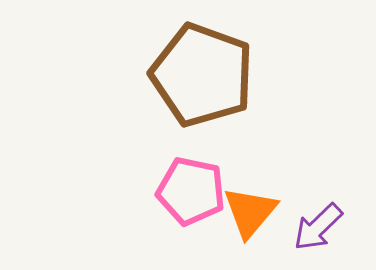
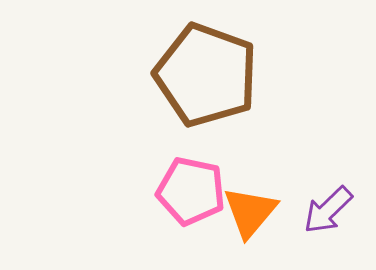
brown pentagon: moved 4 px right
purple arrow: moved 10 px right, 17 px up
